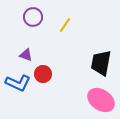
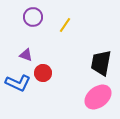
red circle: moved 1 px up
pink ellipse: moved 3 px left, 3 px up; rotated 72 degrees counterclockwise
